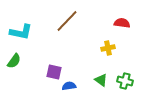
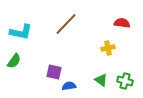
brown line: moved 1 px left, 3 px down
